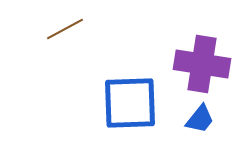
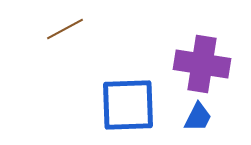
blue square: moved 2 px left, 2 px down
blue trapezoid: moved 2 px left, 2 px up; rotated 12 degrees counterclockwise
